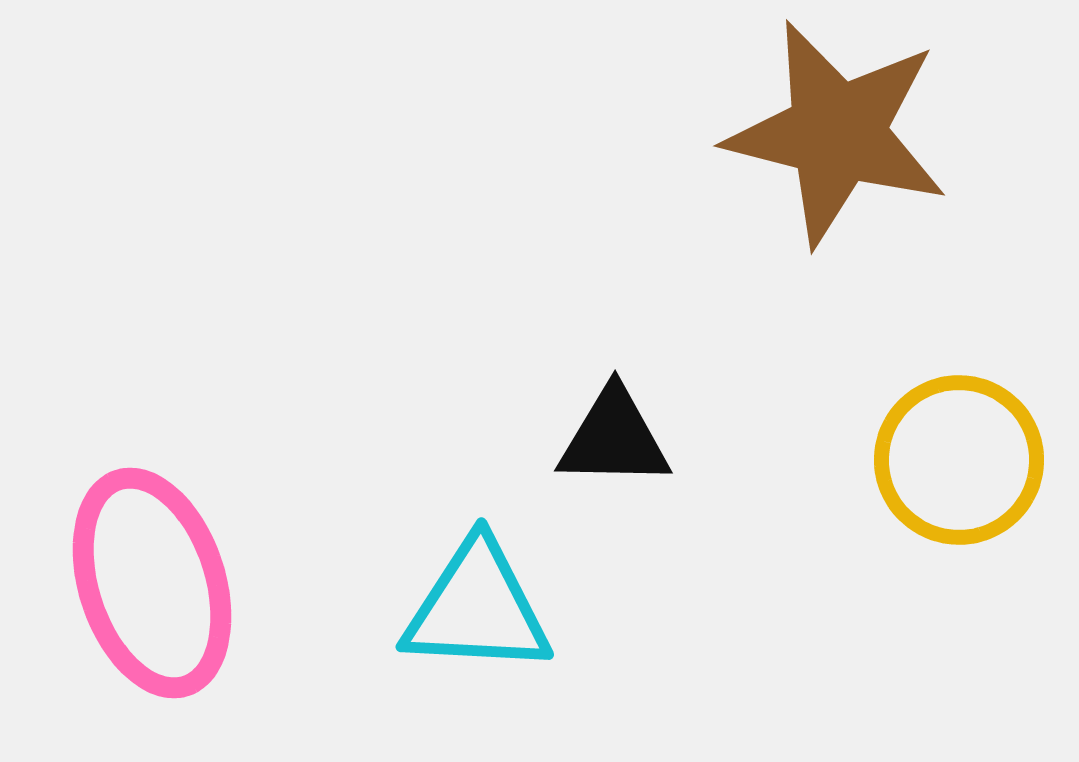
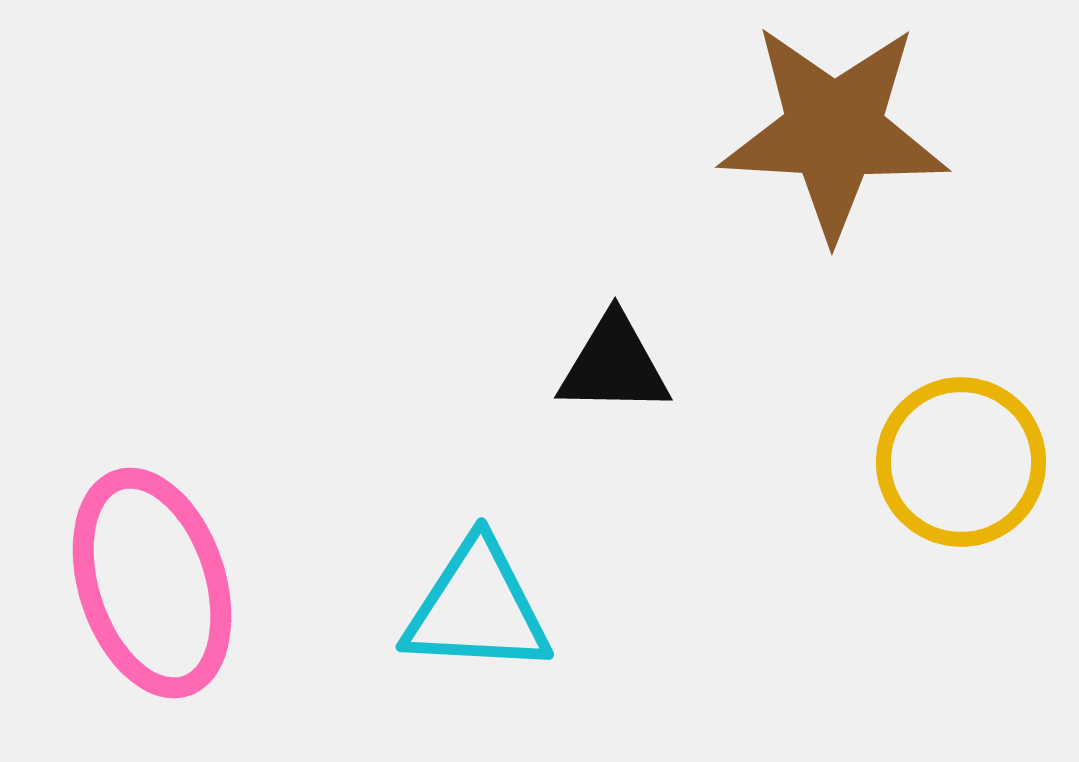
brown star: moved 3 px left, 2 px up; rotated 11 degrees counterclockwise
black triangle: moved 73 px up
yellow circle: moved 2 px right, 2 px down
